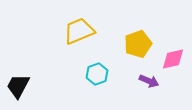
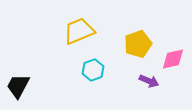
cyan hexagon: moved 4 px left, 4 px up
